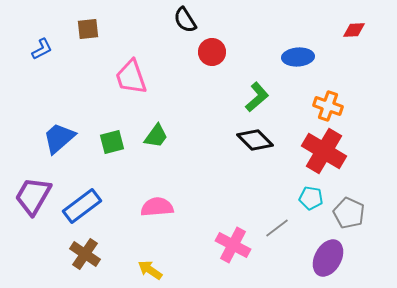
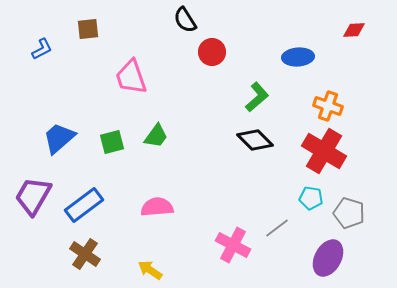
blue rectangle: moved 2 px right, 1 px up
gray pentagon: rotated 8 degrees counterclockwise
